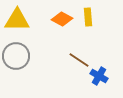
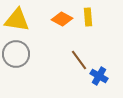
yellow triangle: rotated 8 degrees clockwise
gray circle: moved 2 px up
brown line: rotated 20 degrees clockwise
